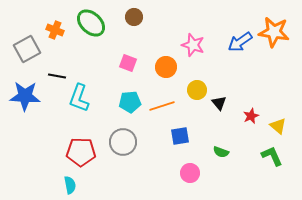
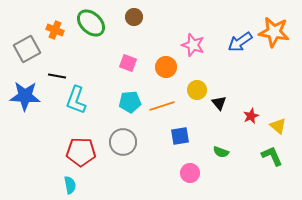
cyan L-shape: moved 3 px left, 2 px down
